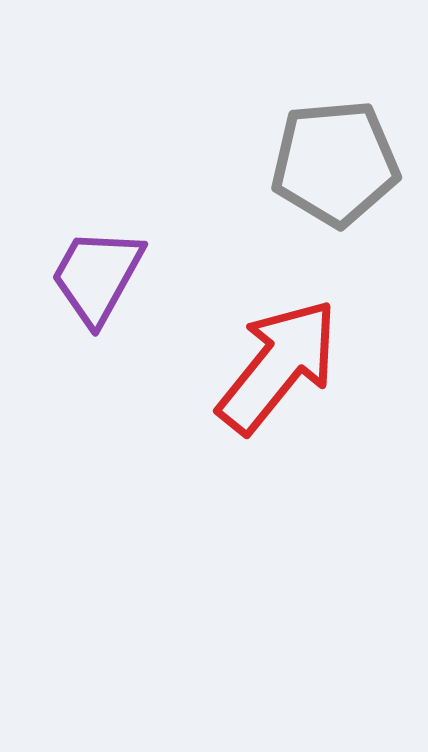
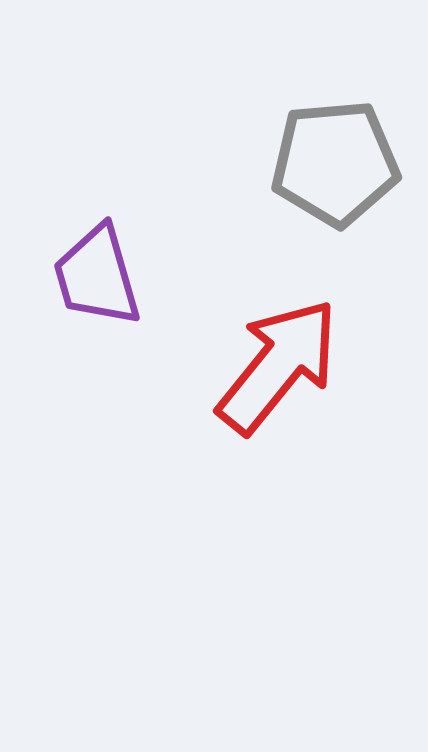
purple trapezoid: rotated 45 degrees counterclockwise
